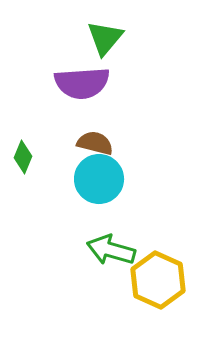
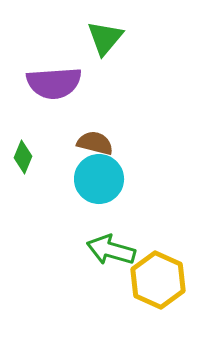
purple semicircle: moved 28 px left
